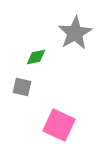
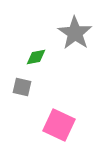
gray star: rotated 8 degrees counterclockwise
